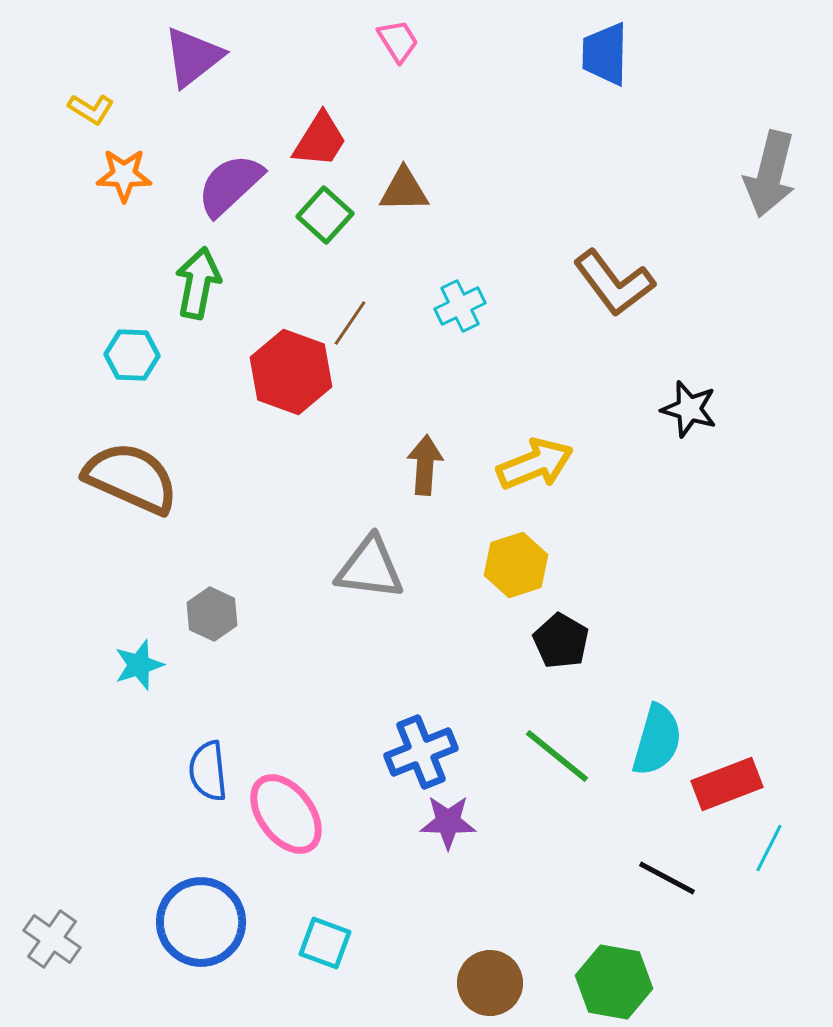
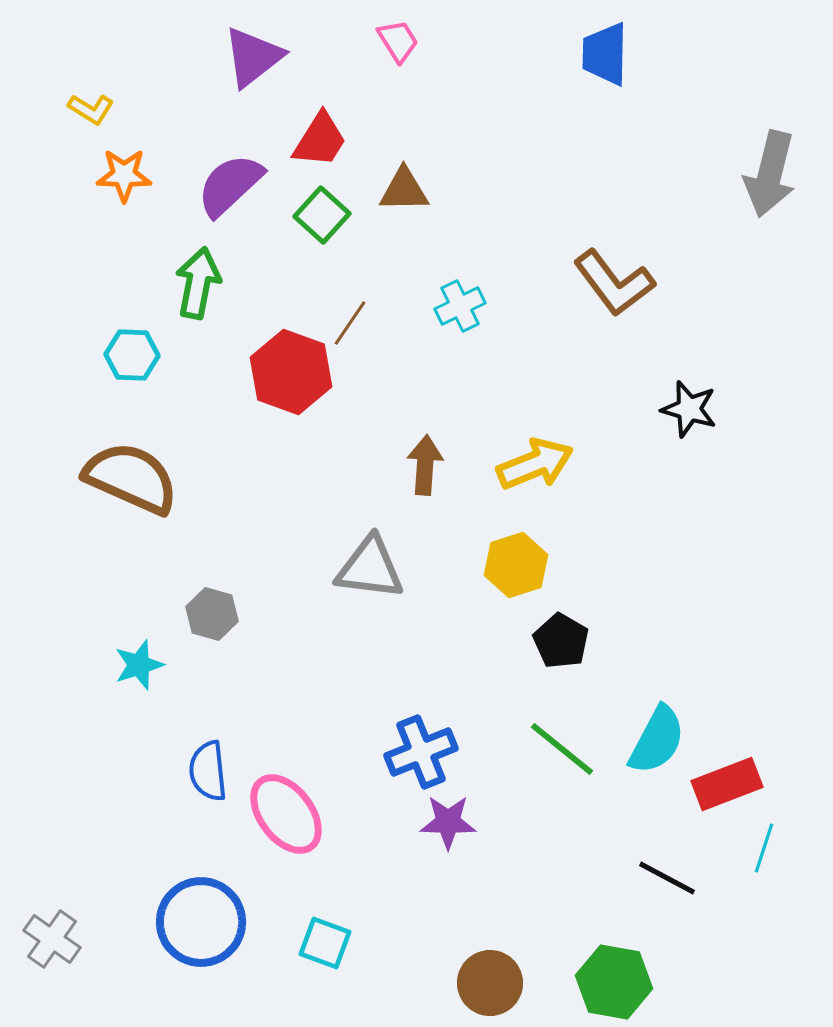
purple triangle: moved 60 px right
green square: moved 3 px left
gray hexagon: rotated 9 degrees counterclockwise
cyan semicircle: rotated 12 degrees clockwise
green line: moved 5 px right, 7 px up
cyan line: moved 5 px left; rotated 9 degrees counterclockwise
